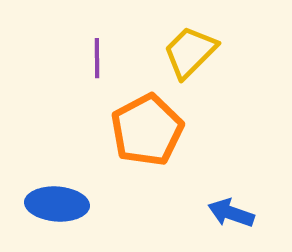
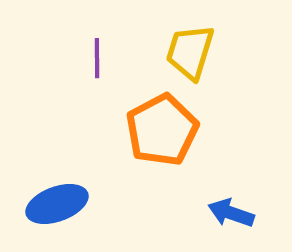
yellow trapezoid: rotated 28 degrees counterclockwise
orange pentagon: moved 15 px right
blue ellipse: rotated 24 degrees counterclockwise
